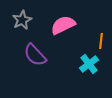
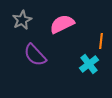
pink semicircle: moved 1 px left, 1 px up
